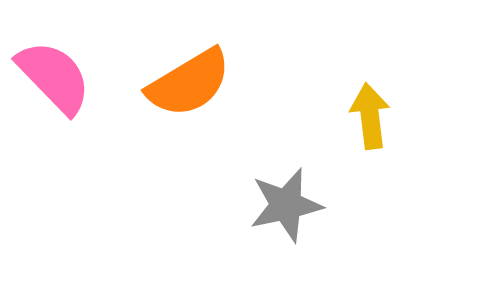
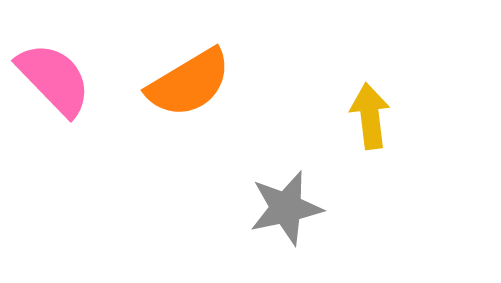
pink semicircle: moved 2 px down
gray star: moved 3 px down
